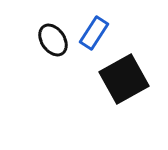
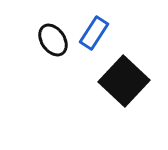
black square: moved 2 px down; rotated 18 degrees counterclockwise
